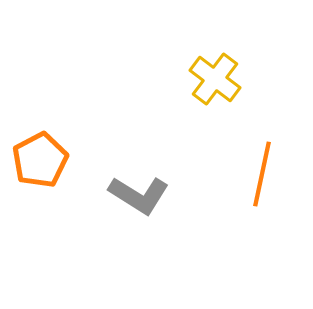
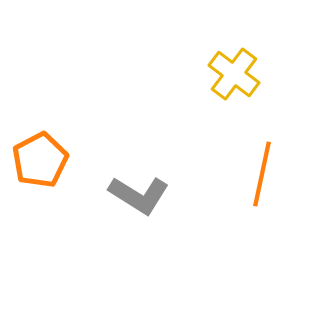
yellow cross: moved 19 px right, 5 px up
